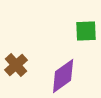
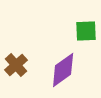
purple diamond: moved 6 px up
